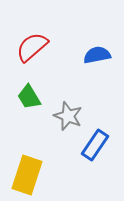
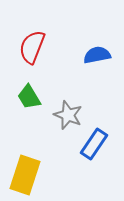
red semicircle: rotated 28 degrees counterclockwise
gray star: moved 1 px up
blue rectangle: moved 1 px left, 1 px up
yellow rectangle: moved 2 px left
